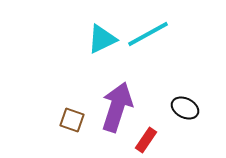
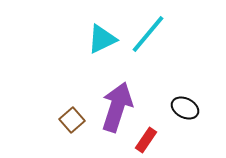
cyan line: rotated 21 degrees counterclockwise
brown square: rotated 30 degrees clockwise
